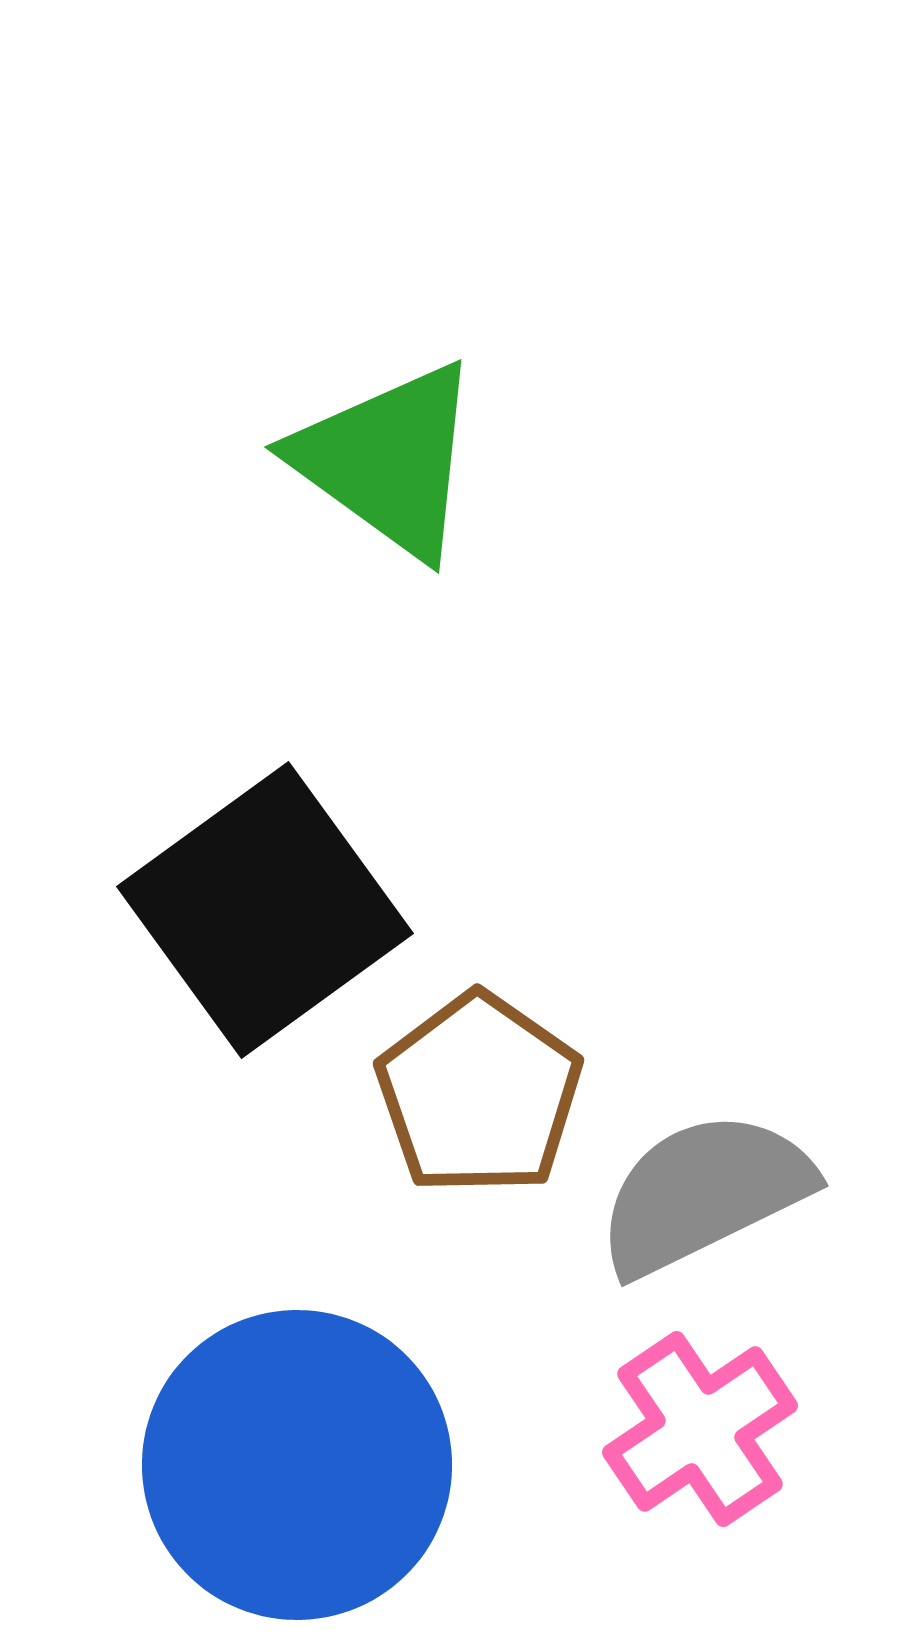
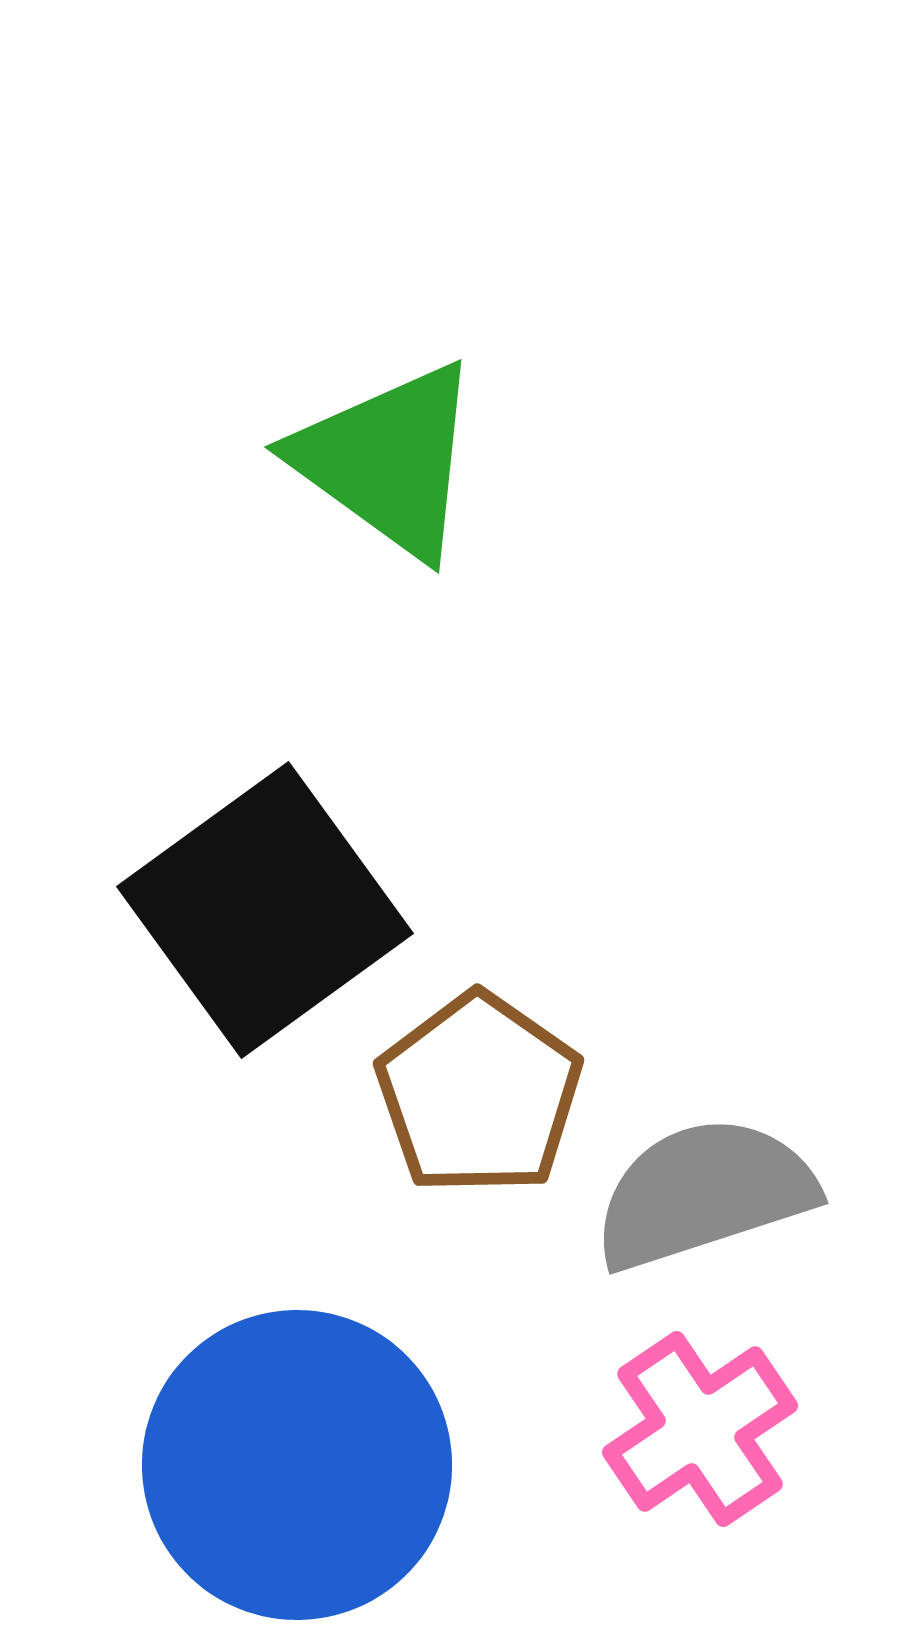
gray semicircle: rotated 8 degrees clockwise
